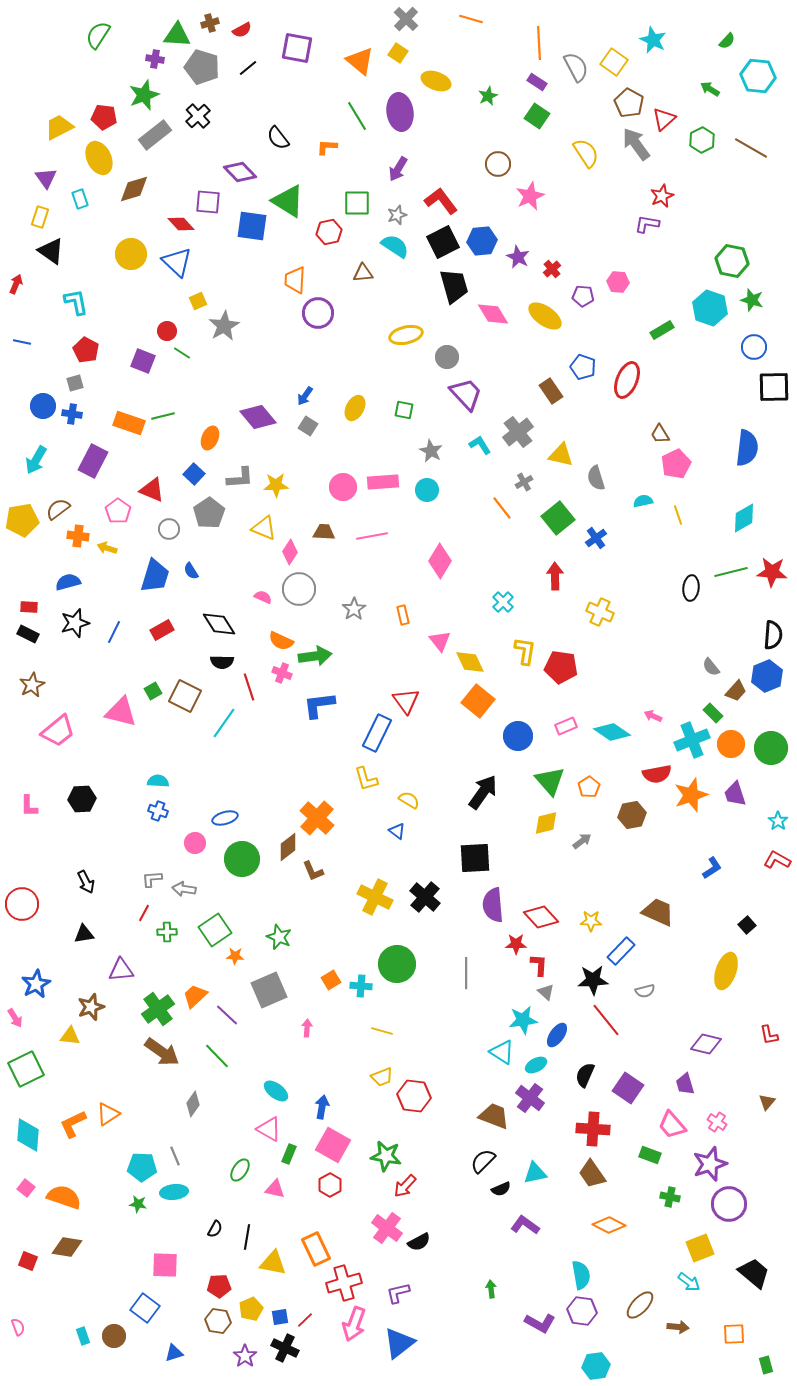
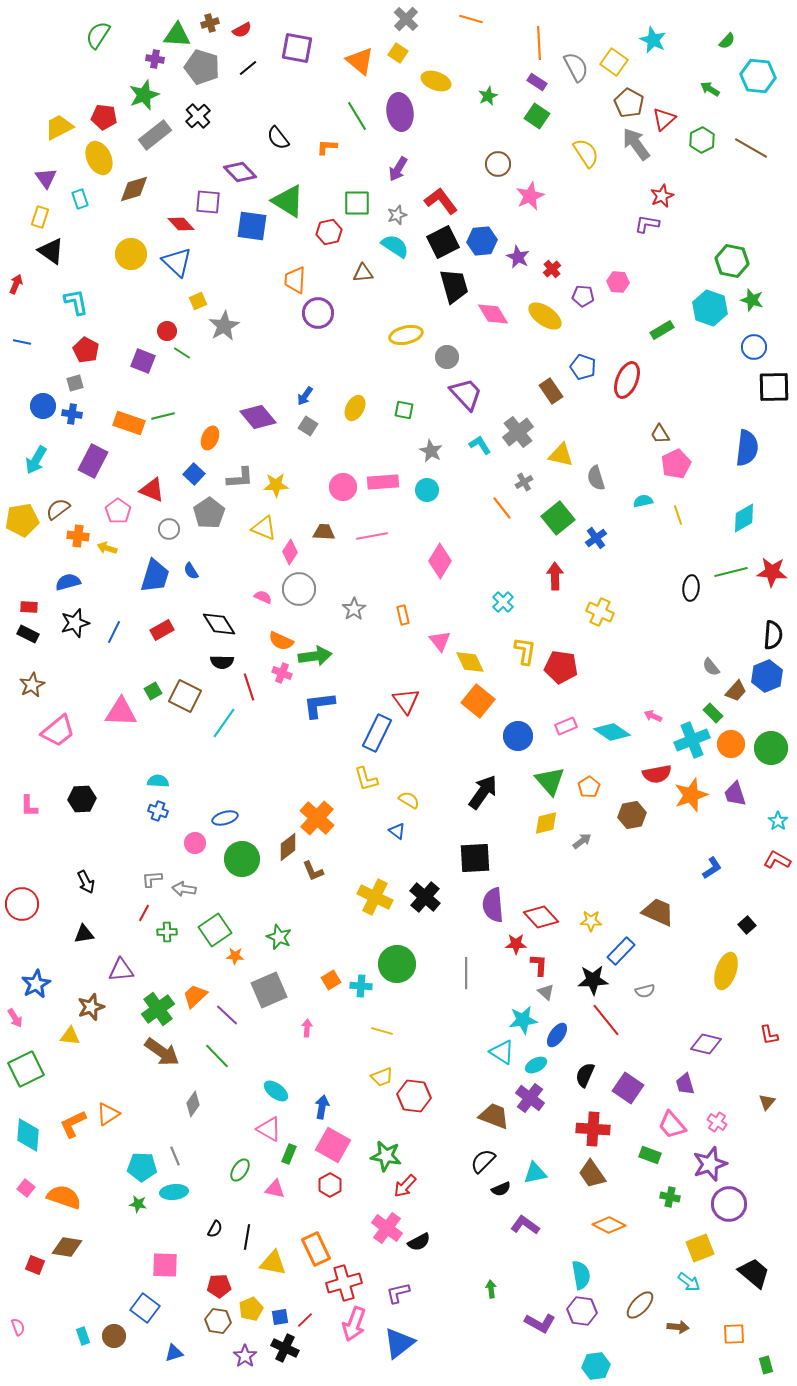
pink triangle at (121, 712): rotated 12 degrees counterclockwise
red square at (28, 1261): moved 7 px right, 4 px down
